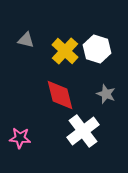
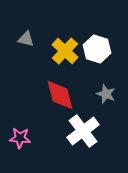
gray triangle: moved 1 px up
